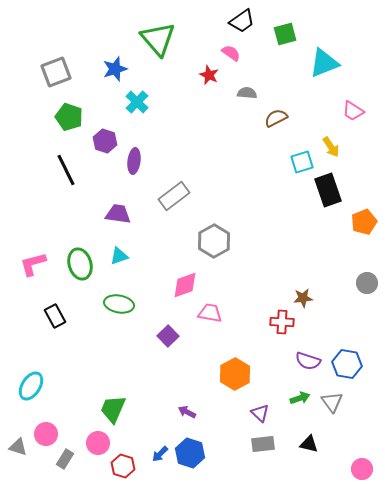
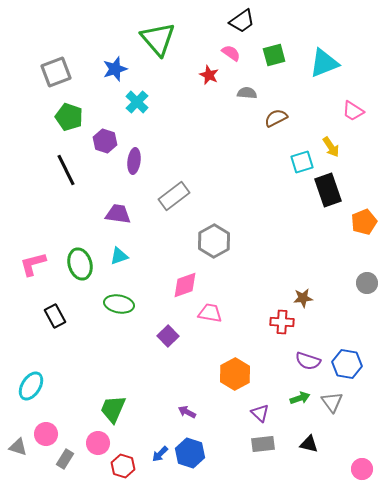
green square at (285, 34): moved 11 px left, 21 px down
